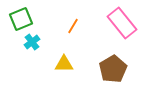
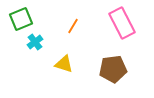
pink rectangle: rotated 12 degrees clockwise
cyan cross: moved 3 px right
yellow triangle: rotated 18 degrees clockwise
brown pentagon: rotated 24 degrees clockwise
